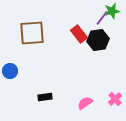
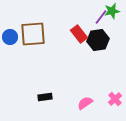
purple line: moved 1 px left, 1 px up
brown square: moved 1 px right, 1 px down
blue circle: moved 34 px up
